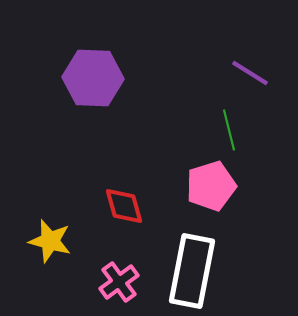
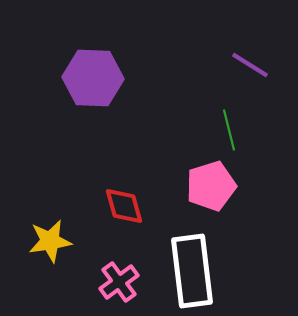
purple line: moved 8 px up
yellow star: rotated 24 degrees counterclockwise
white rectangle: rotated 18 degrees counterclockwise
